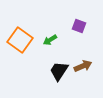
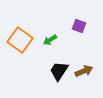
brown arrow: moved 1 px right, 5 px down
